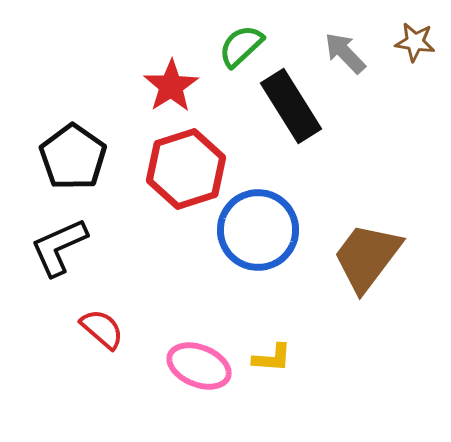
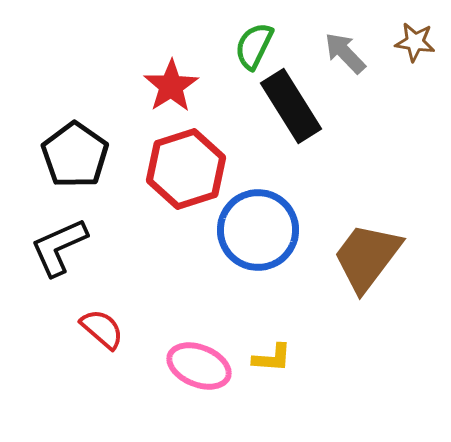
green semicircle: moved 13 px right; rotated 21 degrees counterclockwise
black pentagon: moved 2 px right, 2 px up
